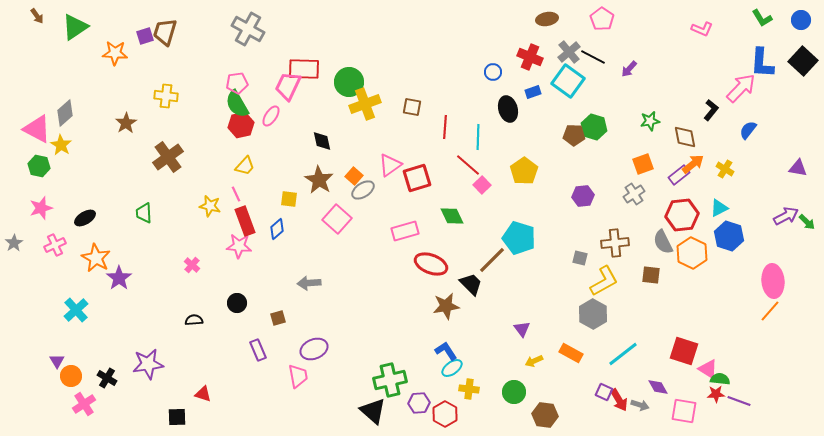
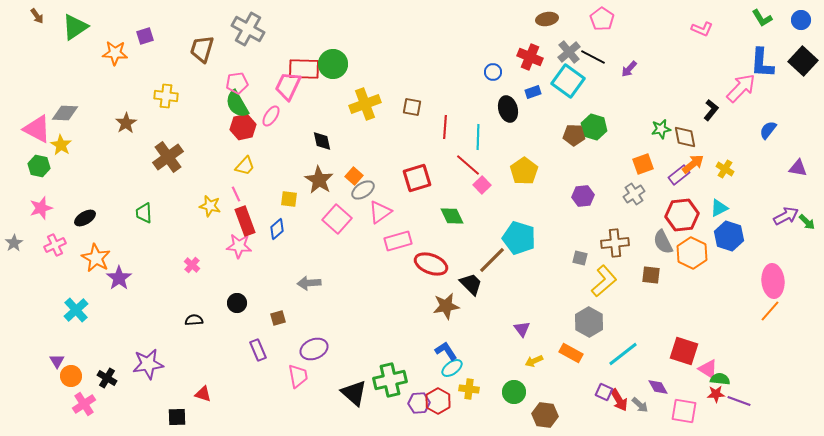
brown trapezoid at (165, 32): moved 37 px right, 17 px down
green circle at (349, 82): moved 16 px left, 18 px up
gray diamond at (65, 113): rotated 44 degrees clockwise
green star at (650, 121): moved 11 px right, 8 px down
red hexagon at (241, 125): moved 2 px right, 2 px down
blue semicircle at (748, 130): moved 20 px right
pink triangle at (390, 165): moved 10 px left, 47 px down
pink rectangle at (405, 231): moved 7 px left, 10 px down
yellow L-shape at (604, 281): rotated 12 degrees counterclockwise
gray hexagon at (593, 314): moved 4 px left, 8 px down
gray arrow at (640, 405): rotated 24 degrees clockwise
black triangle at (373, 411): moved 19 px left, 18 px up
red hexagon at (445, 414): moved 7 px left, 13 px up
